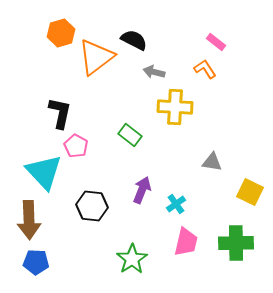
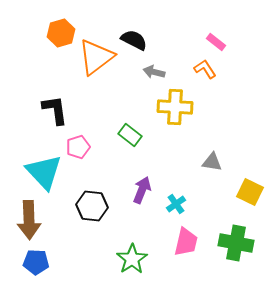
black L-shape: moved 5 px left, 3 px up; rotated 20 degrees counterclockwise
pink pentagon: moved 2 px right, 1 px down; rotated 25 degrees clockwise
green cross: rotated 12 degrees clockwise
